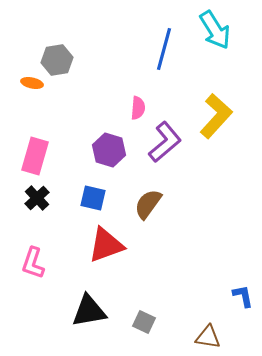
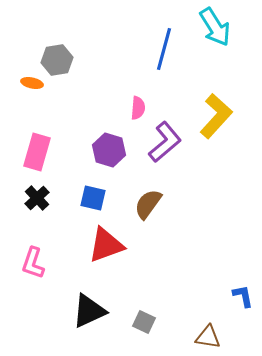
cyan arrow: moved 3 px up
pink rectangle: moved 2 px right, 4 px up
black triangle: rotated 15 degrees counterclockwise
